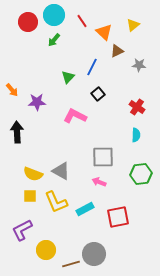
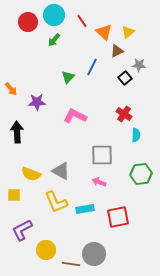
yellow triangle: moved 5 px left, 7 px down
orange arrow: moved 1 px left, 1 px up
black square: moved 27 px right, 16 px up
red cross: moved 13 px left, 7 px down
gray square: moved 1 px left, 2 px up
yellow semicircle: moved 2 px left
yellow square: moved 16 px left, 1 px up
cyan rectangle: rotated 18 degrees clockwise
brown line: rotated 24 degrees clockwise
